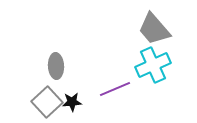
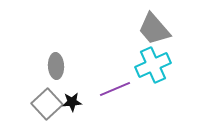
gray square: moved 2 px down
